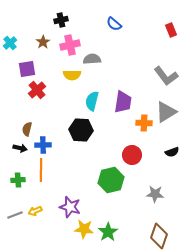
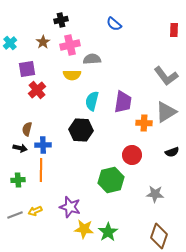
red rectangle: moved 3 px right; rotated 24 degrees clockwise
